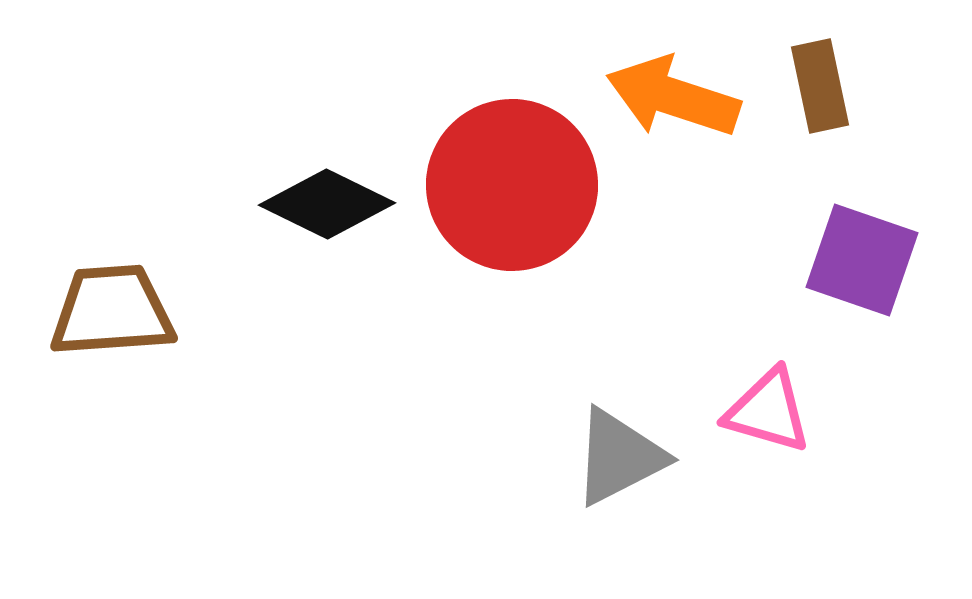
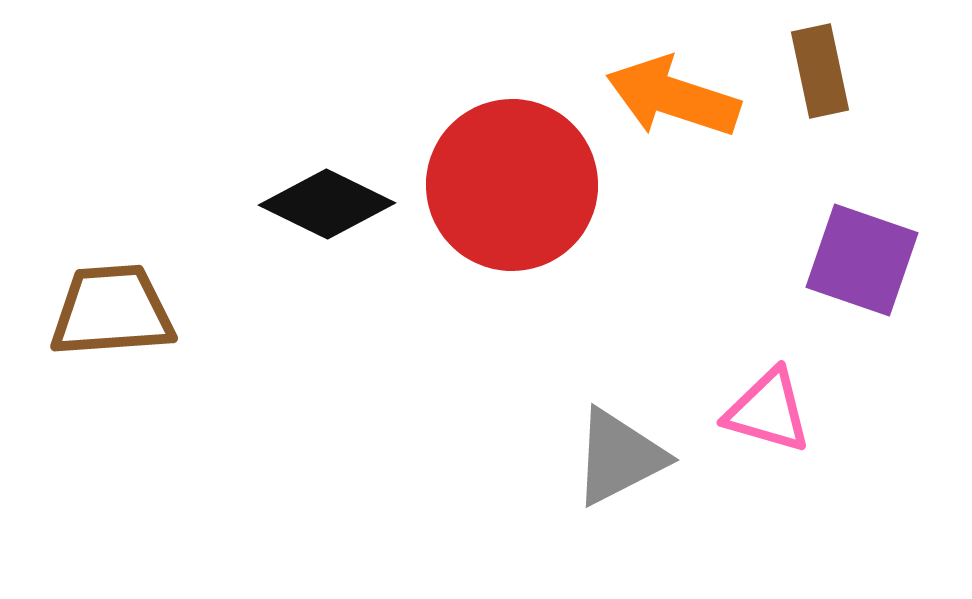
brown rectangle: moved 15 px up
